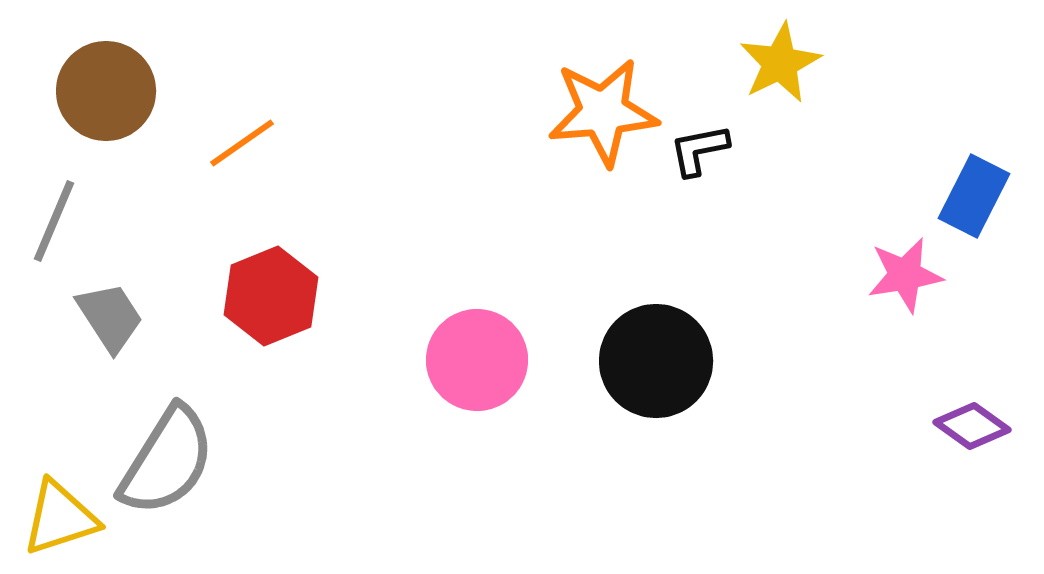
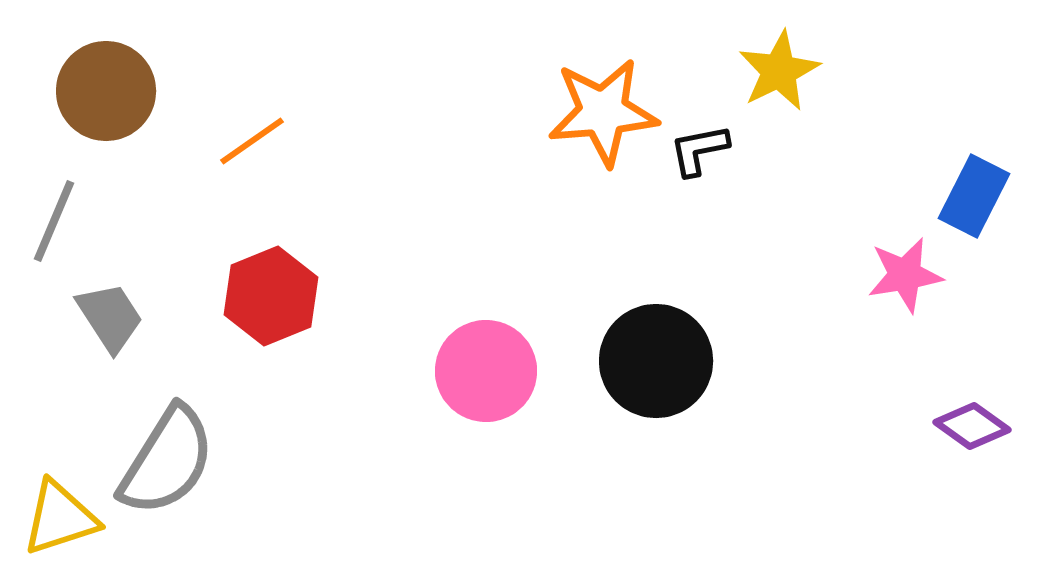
yellow star: moved 1 px left, 8 px down
orange line: moved 10 px right, 2 px up
pink circle: moved 9 px right, 11 px down
